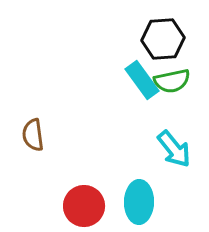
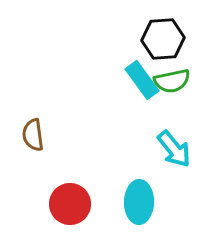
red circle: moved 14 px left, 2 px up
